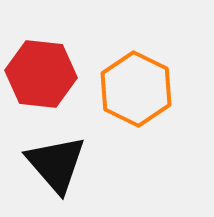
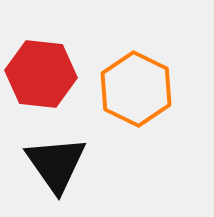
black triangle: rotated 6 degrees clockwise
